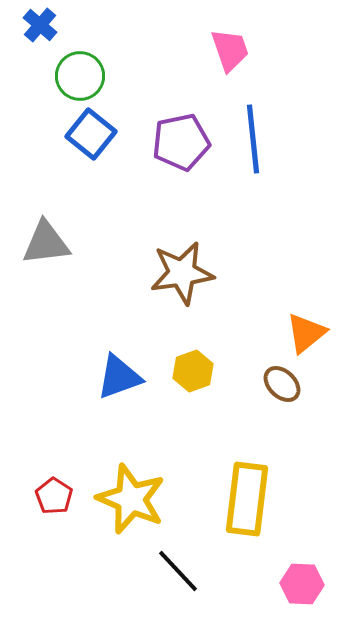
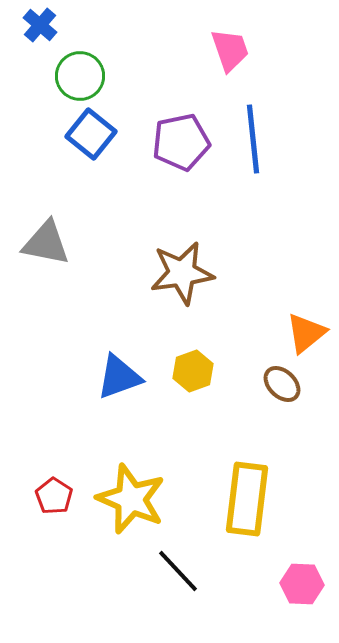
gray triangle: rotated 18 degrees clockwise
